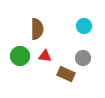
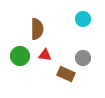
cyan circle: moved 1 px left, 7 px up
red triangle: moved 1 px up
